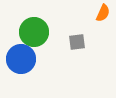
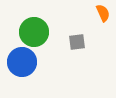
orange semicircle: rotated 48 degrees counterclockwise
blue circle: moved 1 px right, 3 px down
